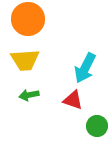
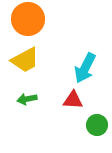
yellow trapezoid: rotated 24 degrees counterclockwise
green arrow: moved 2 px left, 4 px down
red triangle: rotated 15 degrees counterclockwise
green circle: moved 1 px up
